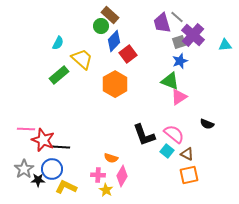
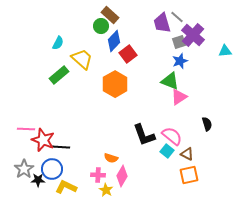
cyan triangle: moved 6 px down
black semicircle: rotated 128 degrees counterclockwise
pink semicircle: moved 2 px left, 2 px down
